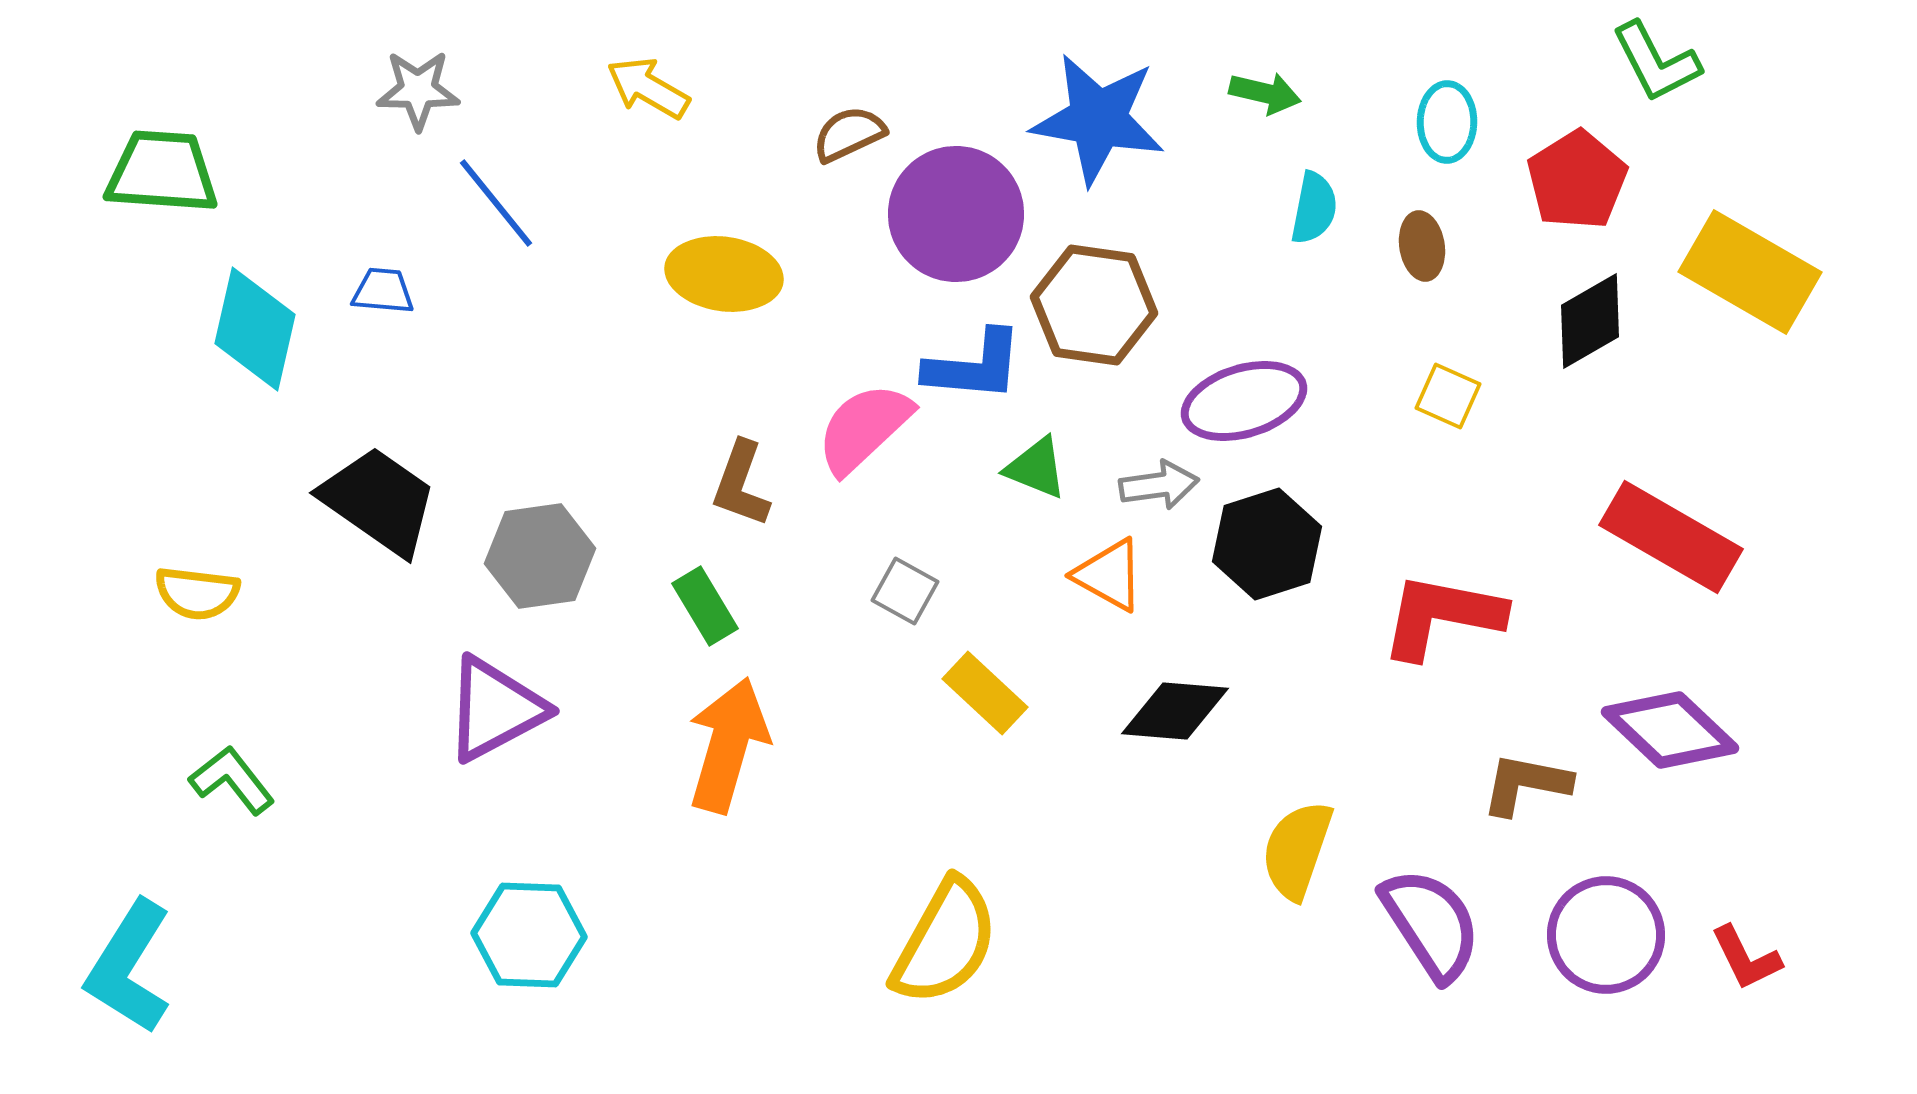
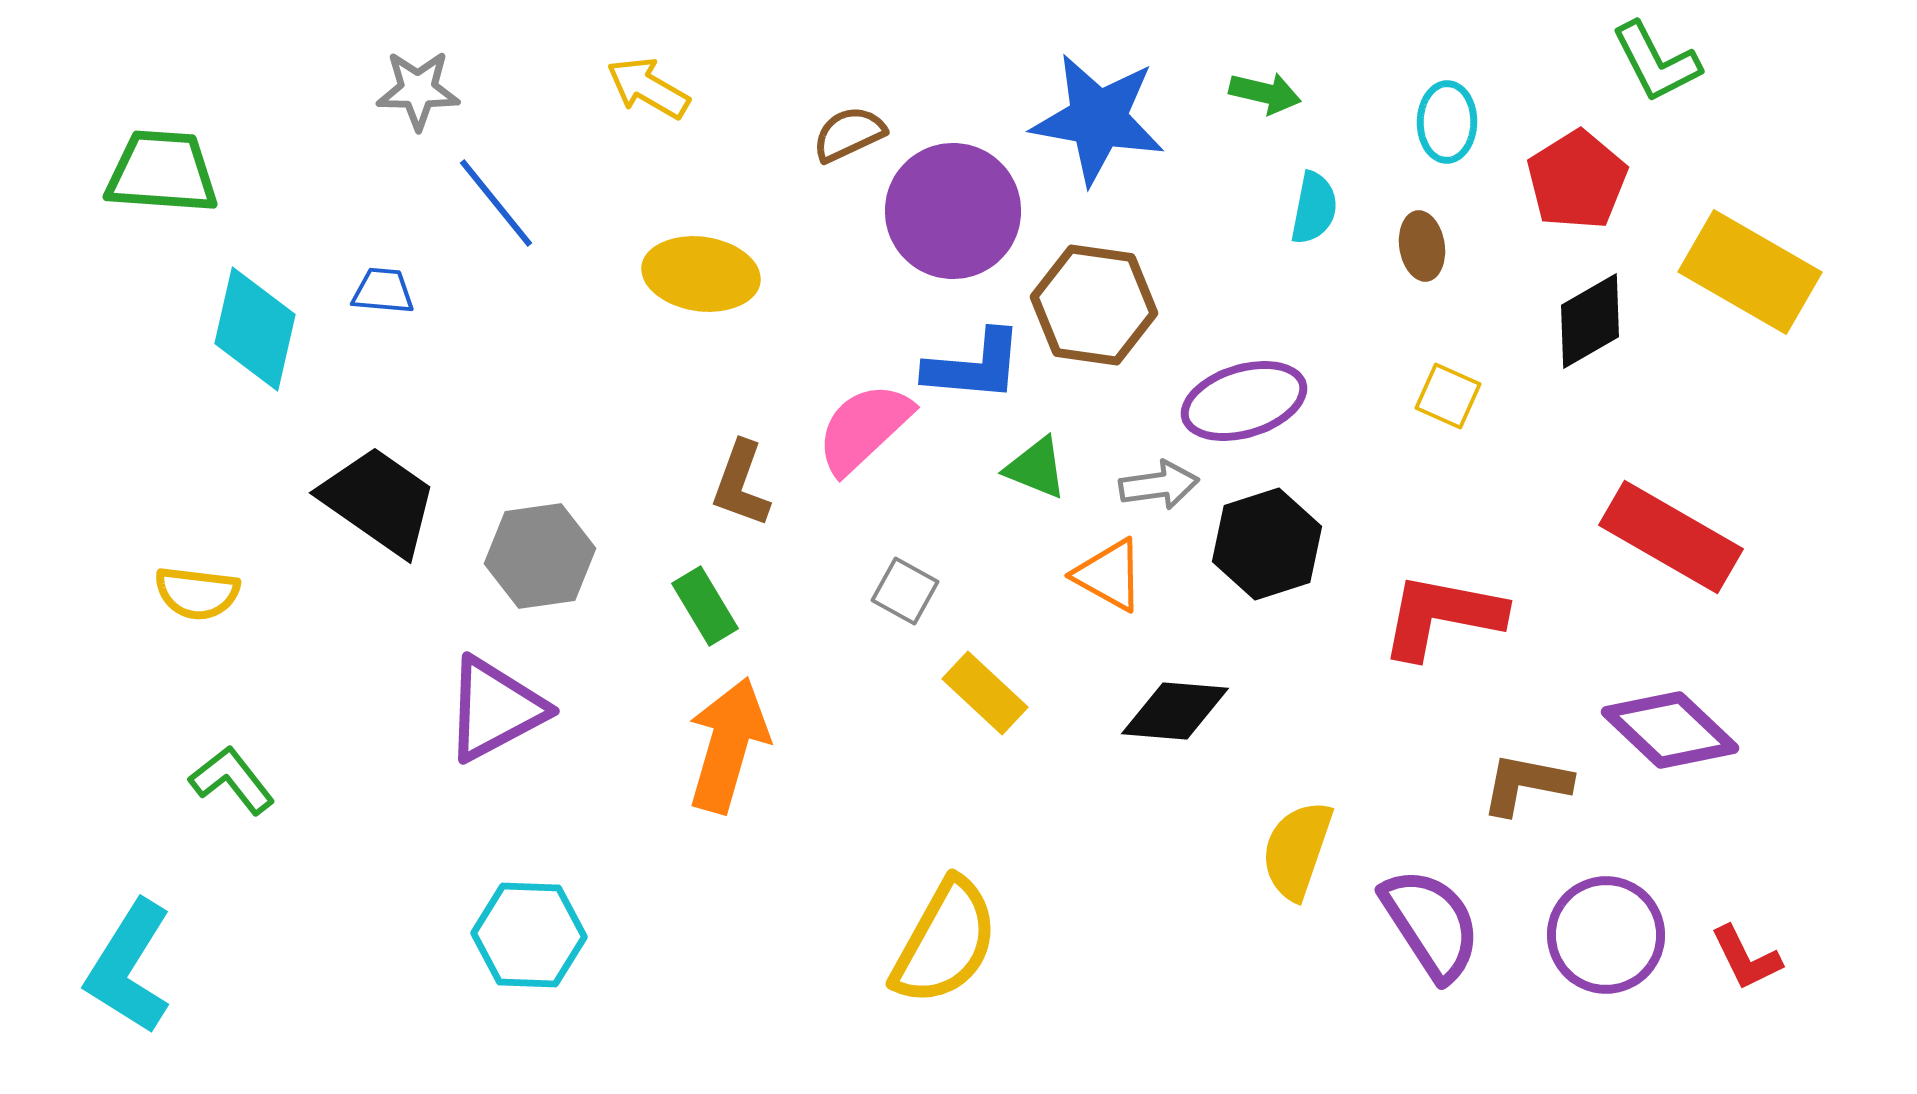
purple circle at (956, 214): moved 3 px left, 3 px up
yellow ellipse at (724, 274): moved 23 px left
